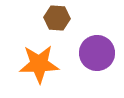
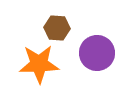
brown hexagon: moved 10 px down
